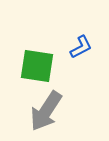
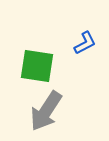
blue L-shape: moved 4 px right, 4 px up
